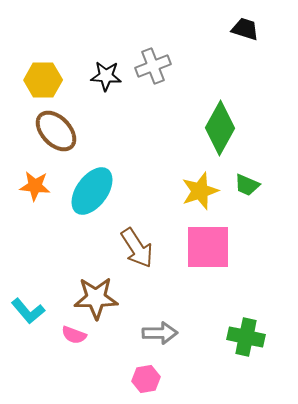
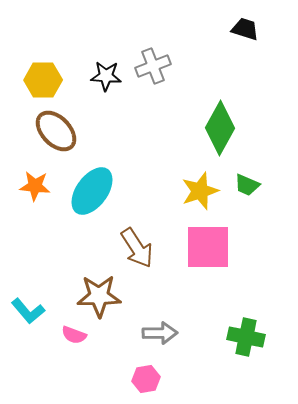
brown star: moved 3 px right, 2 px up
